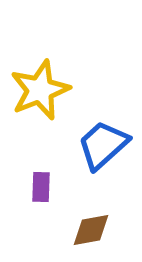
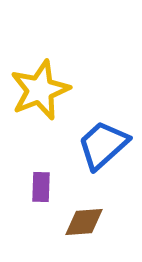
brown diamond: moved 7 px left, 8 px up; rotated 6 degrees clockwise
